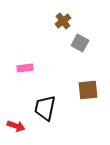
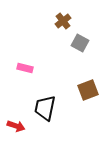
pink rectangle: rotated 21 degrees clockwise
brown square: rotated 15 degrees counterclockwise
